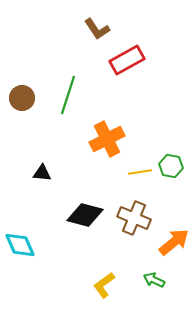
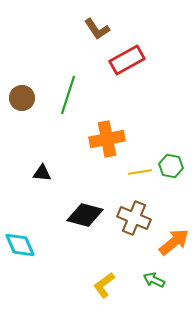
orange cross: rotated 16 degrees clockwise
